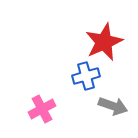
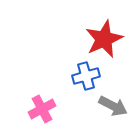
red star: moved 3 px up
gray arrow: rotated 8 degrees clockwise
